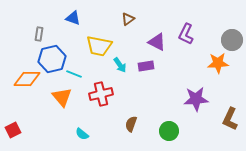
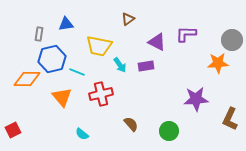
blue triangle: moved 7 px left, 6 px down; rotated 28 degrees counterclockwise
purple L-shape: rotated 65 degrees clockwise
cyan line: moved 3 px right, 2 px up
brown semicircle: rotated 119 degrees clockwise
